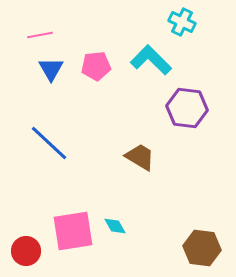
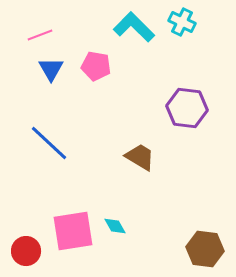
pink line: rotated 10 degrees counterclockwise
cyan L-shape: moved 17 px left, 33 px up
pink pentagon: rotated 16 degrees clockwise
brown hexagon: moved 3 px right, 1 px down
